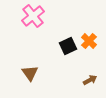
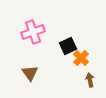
pink cross: moved 16 px down; rotated 20 degrees clockwise
orange cross: moved 8 px left, 17 px down
brown arrow: rotated 72 degrees counterclockwise
